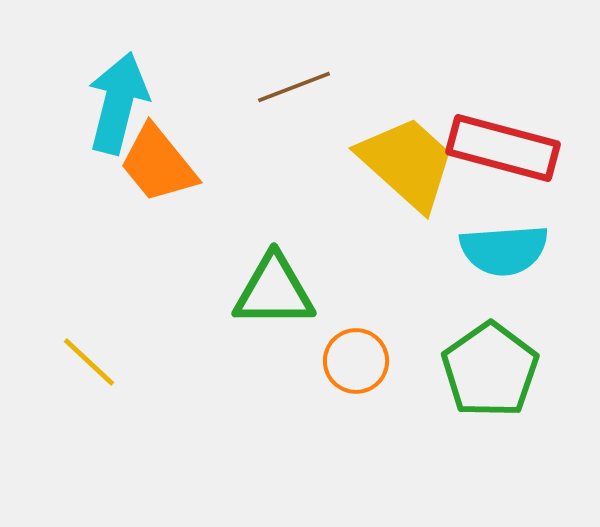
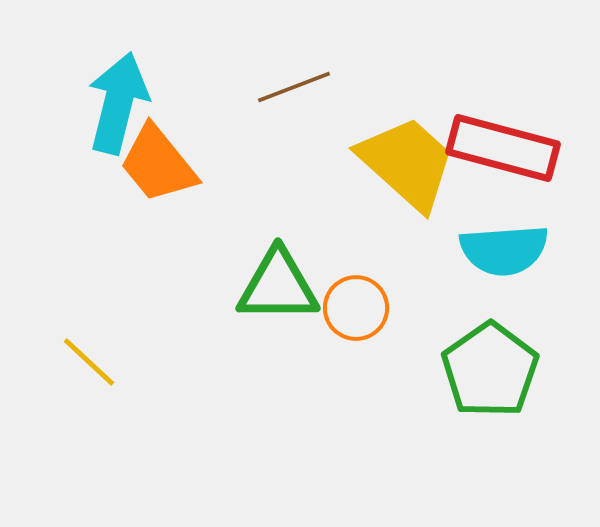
green triangle: moved 4 px right, 5 px up
orange circle: moved 53 px up
